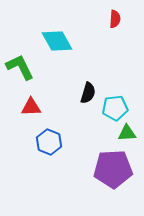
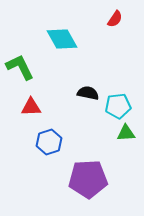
red semicircle: rotated 30 degrees clockwise
cyan diamond: moved 5 px right, 2 px up
black semicircle: rotated 95 degrees counterclockwise
cyan pentagon: moved 3 px right, 2 px up
green triangle: moved 1 px left
blue hexagon: rotated 20 degrees clockwise
purple pentagon: moved 25 px left, 10 px down
